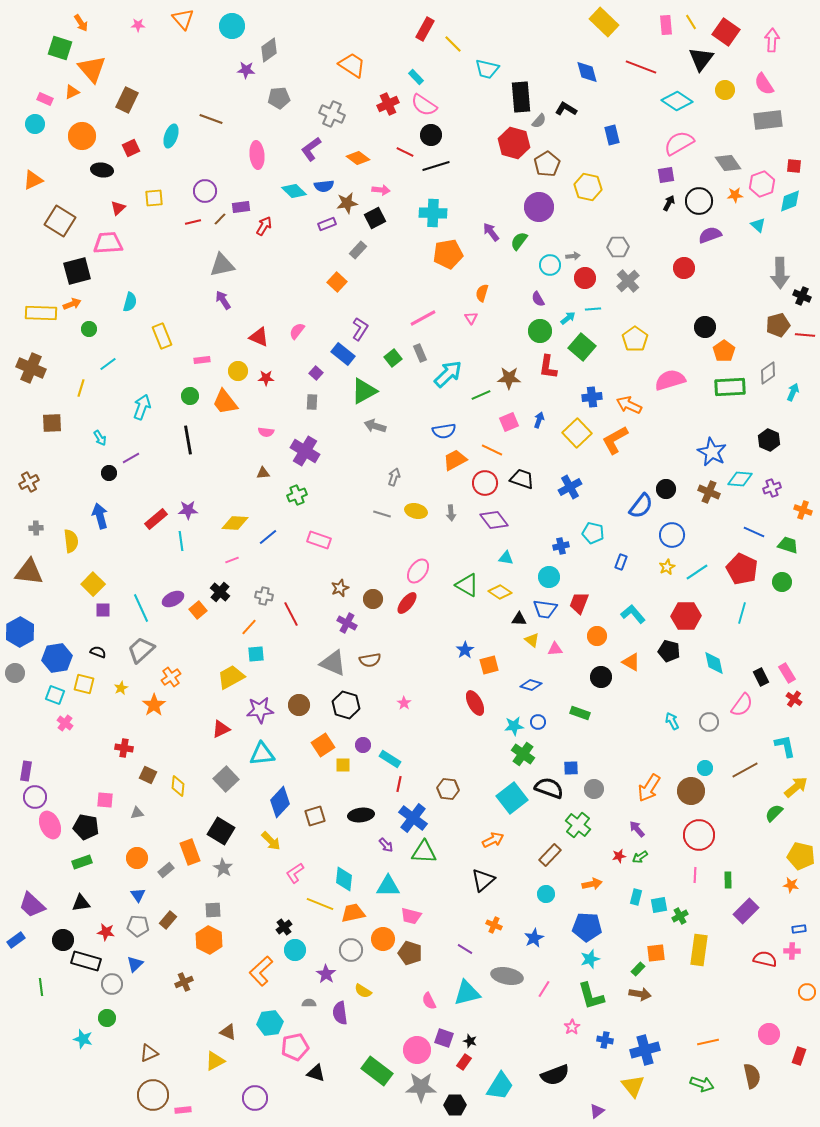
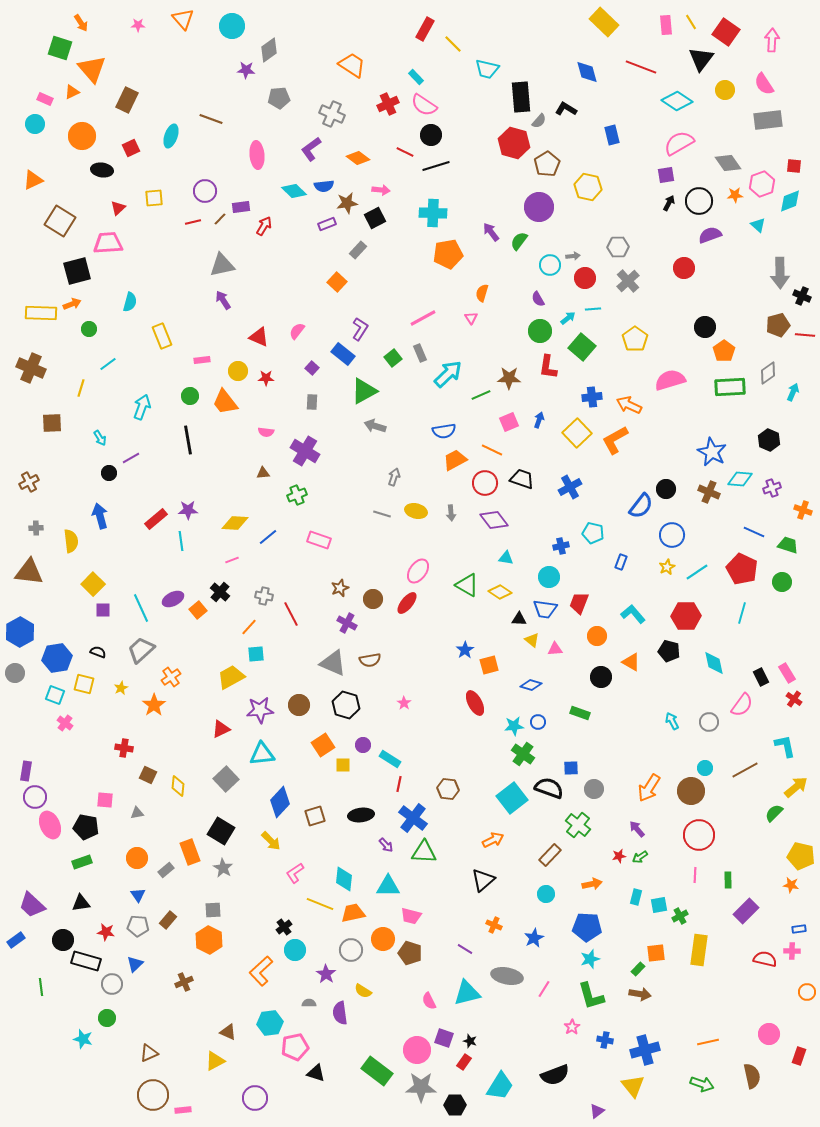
purple square at (316, 373): moved 4 px left, 5 px up
